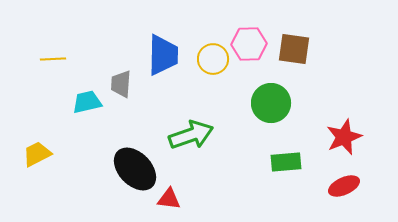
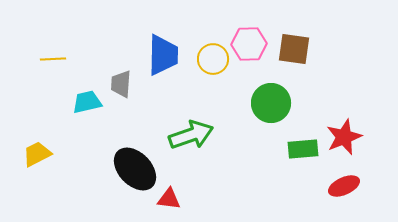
green rectangle: moved 17 px right, 13 px up
